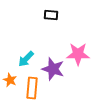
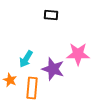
cyan arrow: rotated 12 degrees counterclockwise
